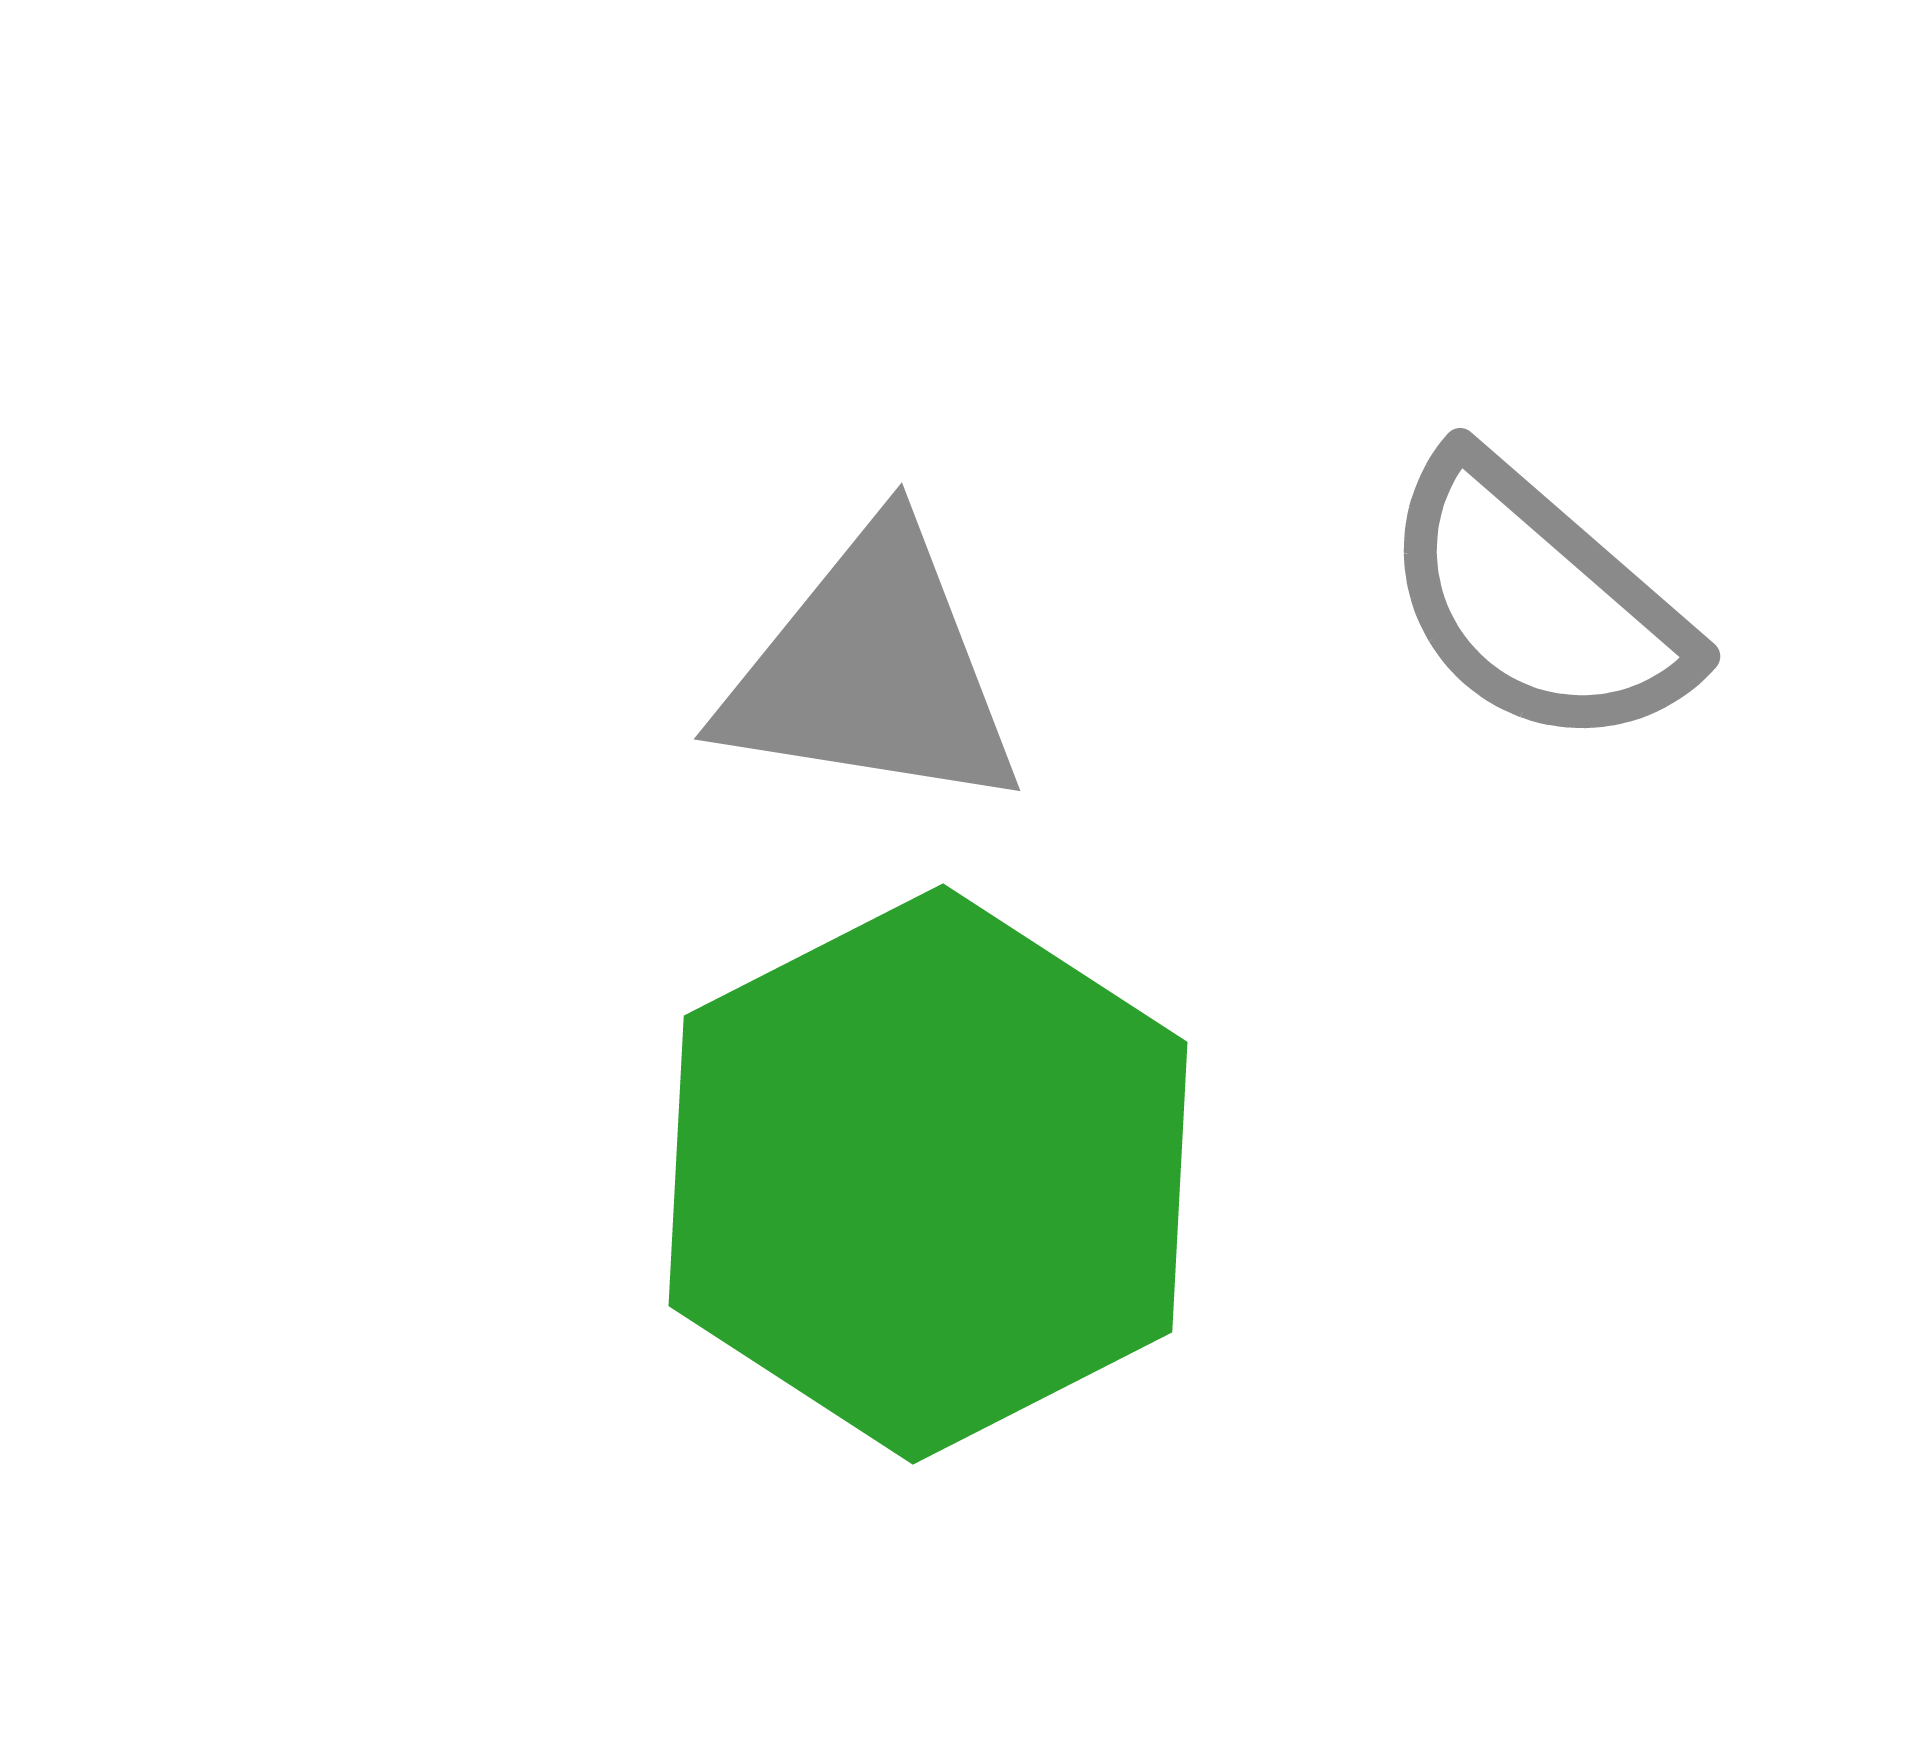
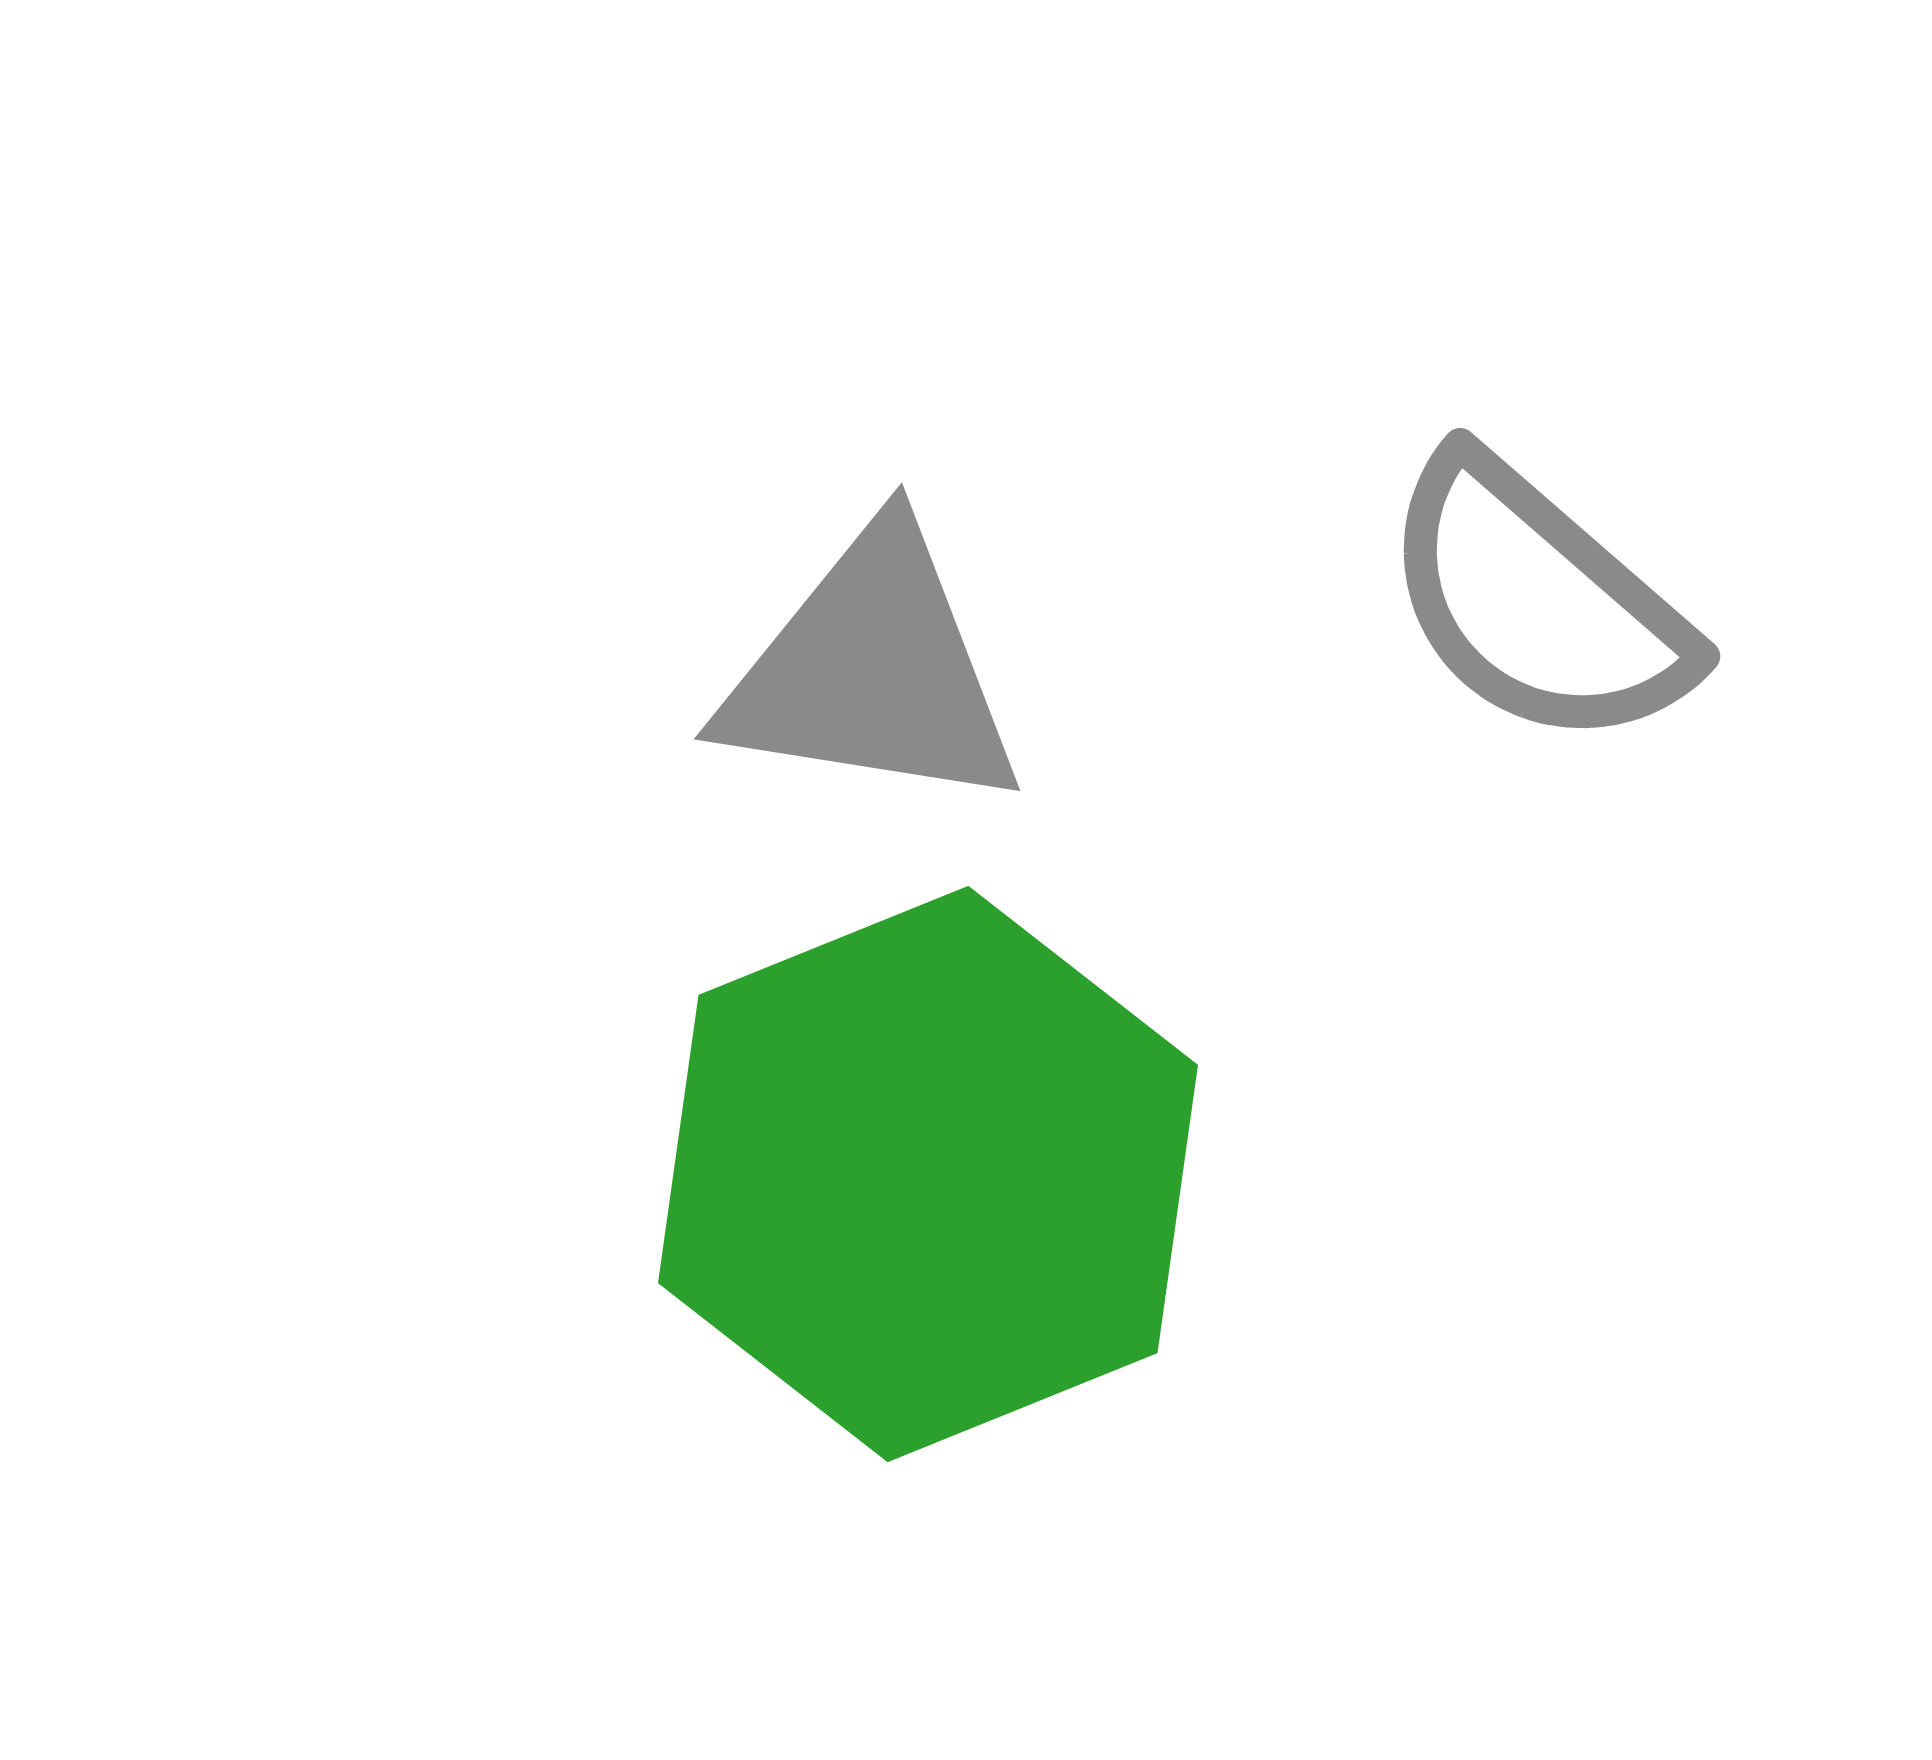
green hexagon: rotated 5 degrees clockwise
